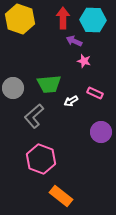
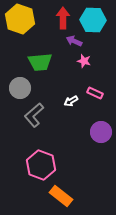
green trapezoid: moved 9 px left, 22 px up
gray circle: moved 7 px right
gray L-shape: moved 1 px up
pink hexagon: moved 6 px down
